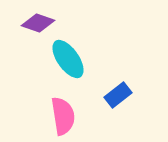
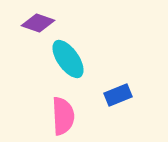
blue rectangle: rotated 16 degrees clockwise
pink semicircle: rotated 6 degrees clockwise
